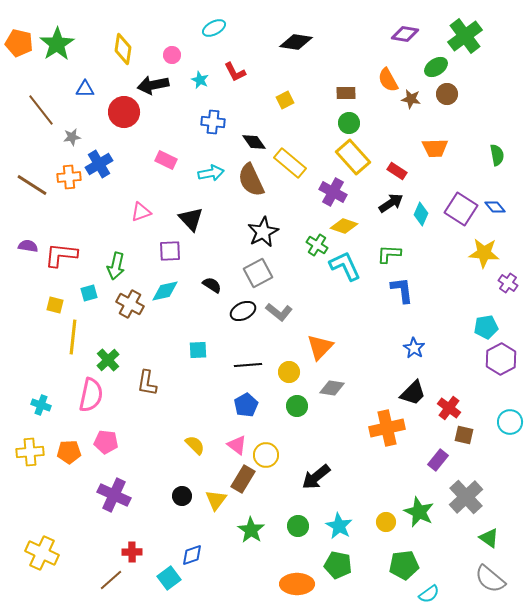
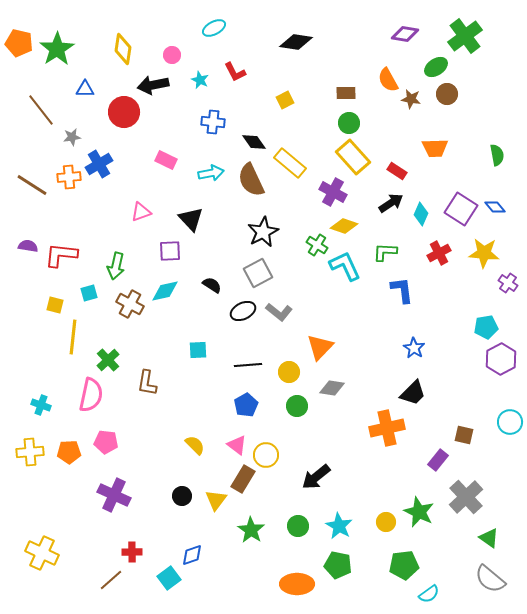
green star at (57, 44): moved 5 px down
green L-shape at (389, 254): moved 4 px left, 2 px up
red cross at (449, 408): moved 10 px left, 155 px up; rotated 25 degrees clockwise
